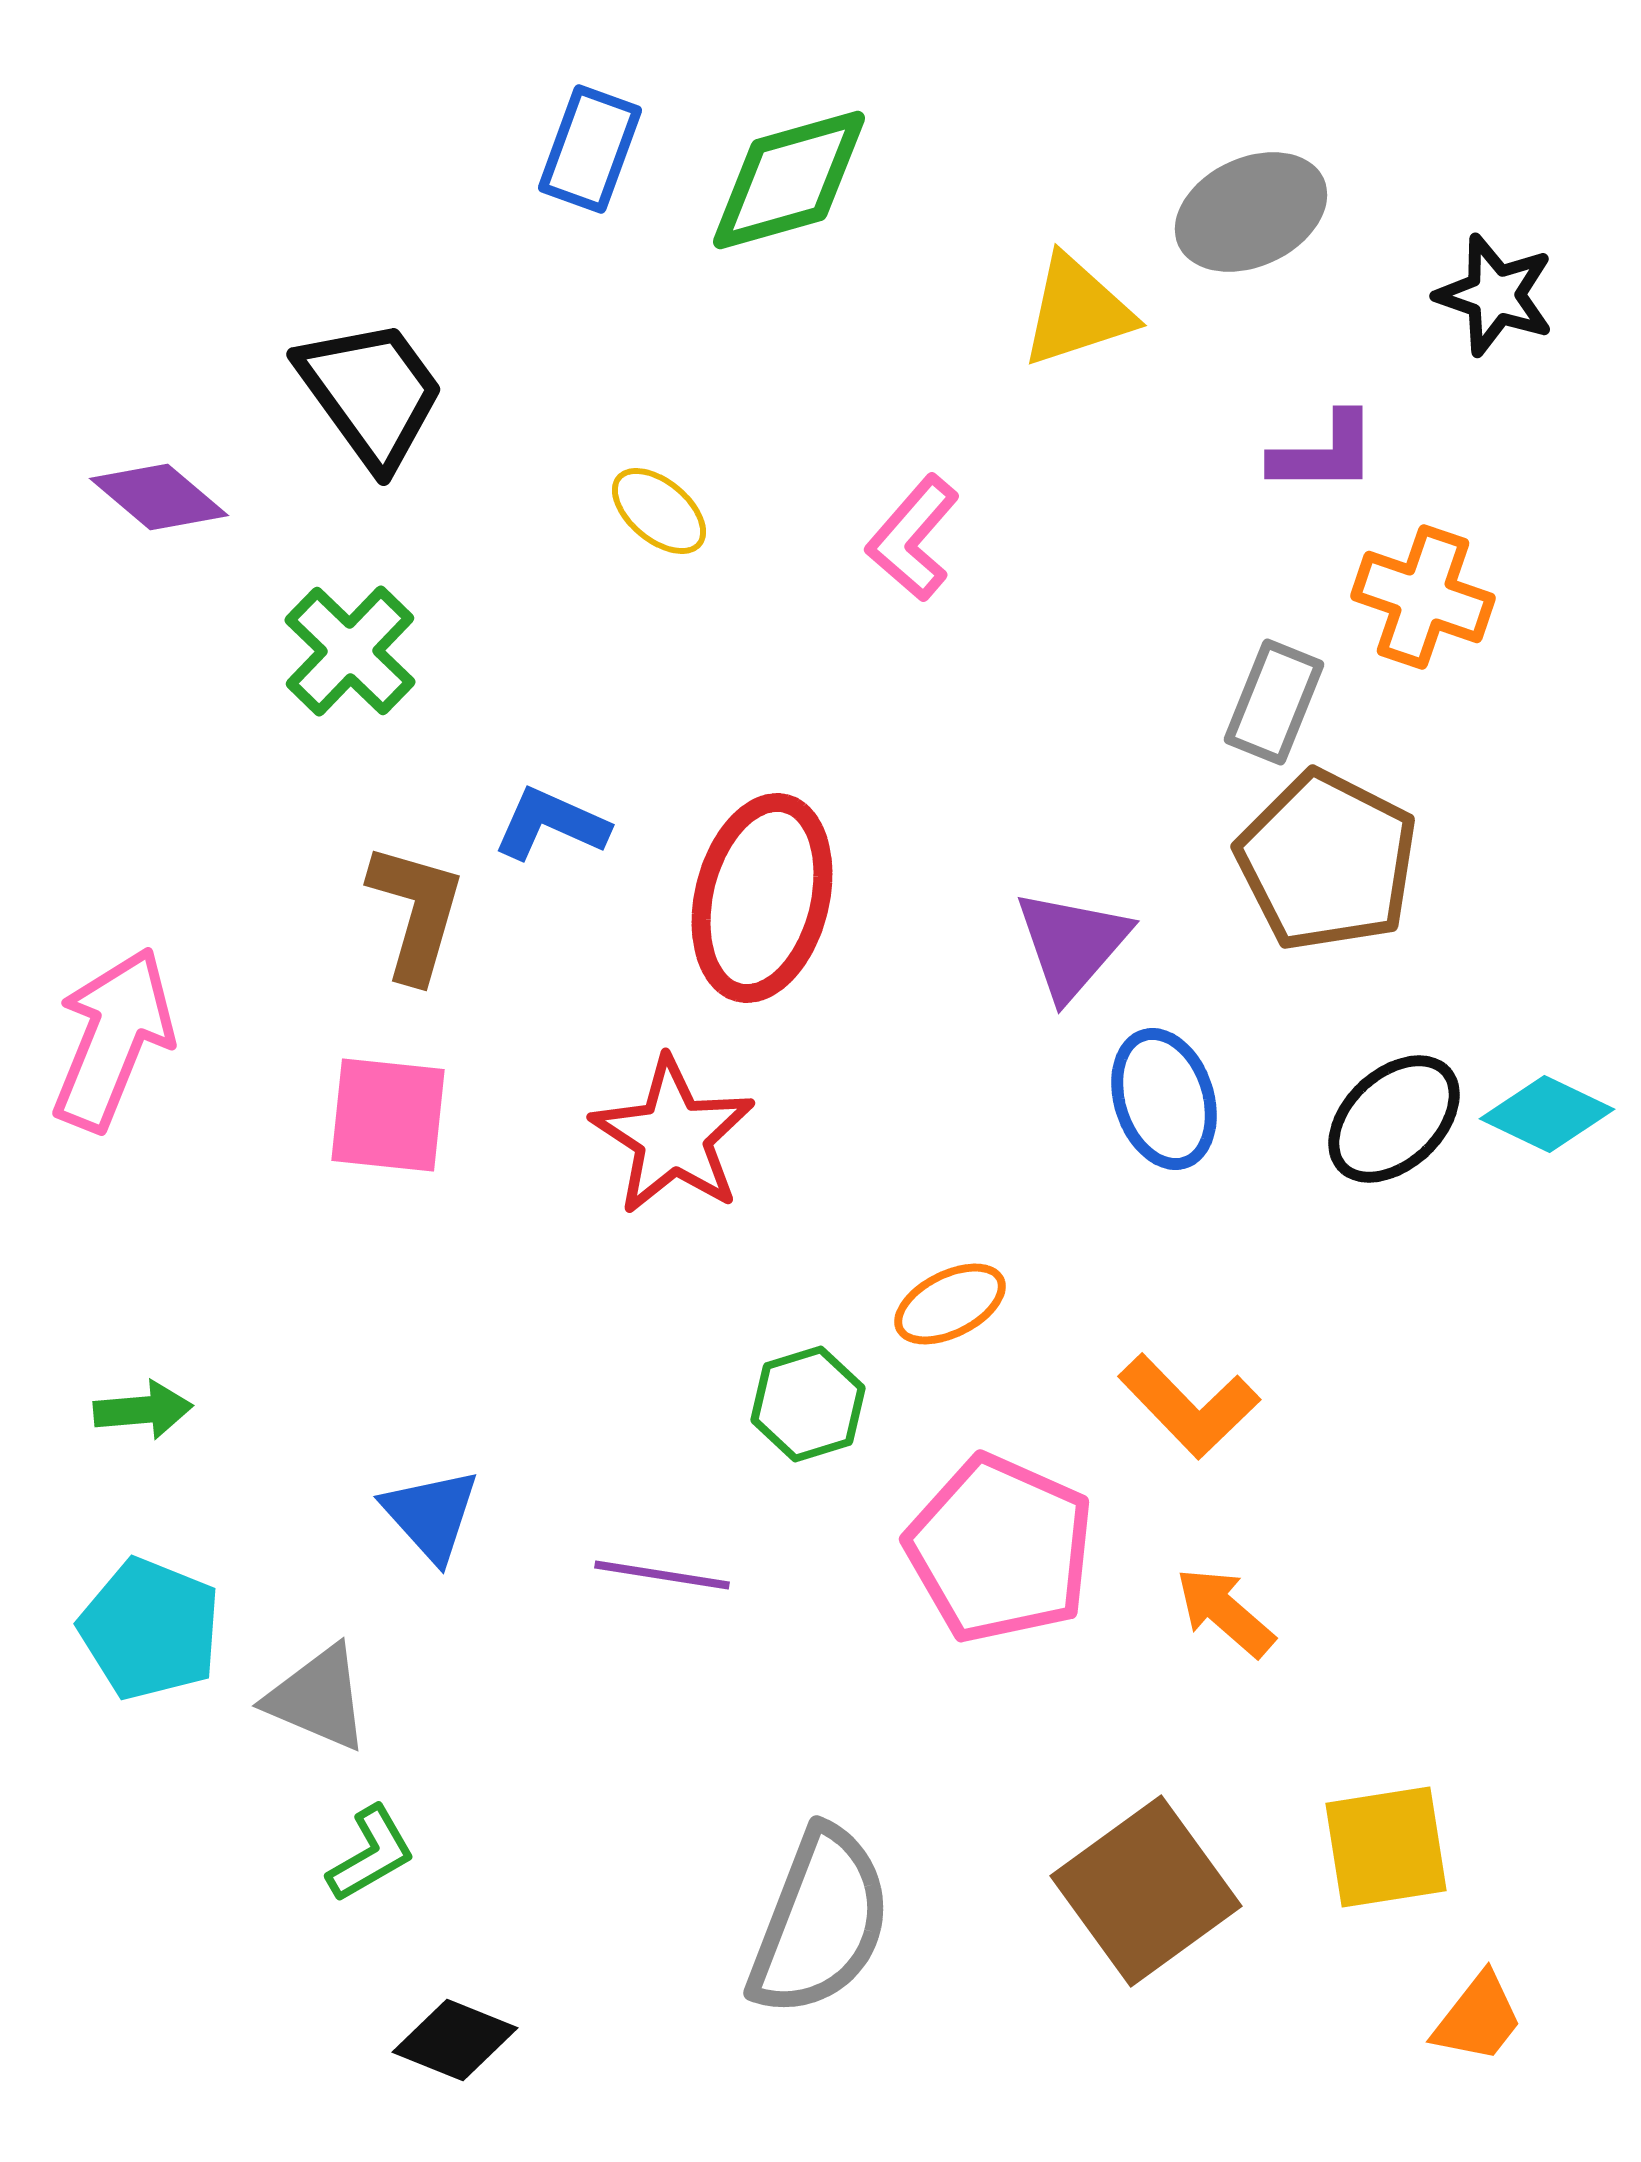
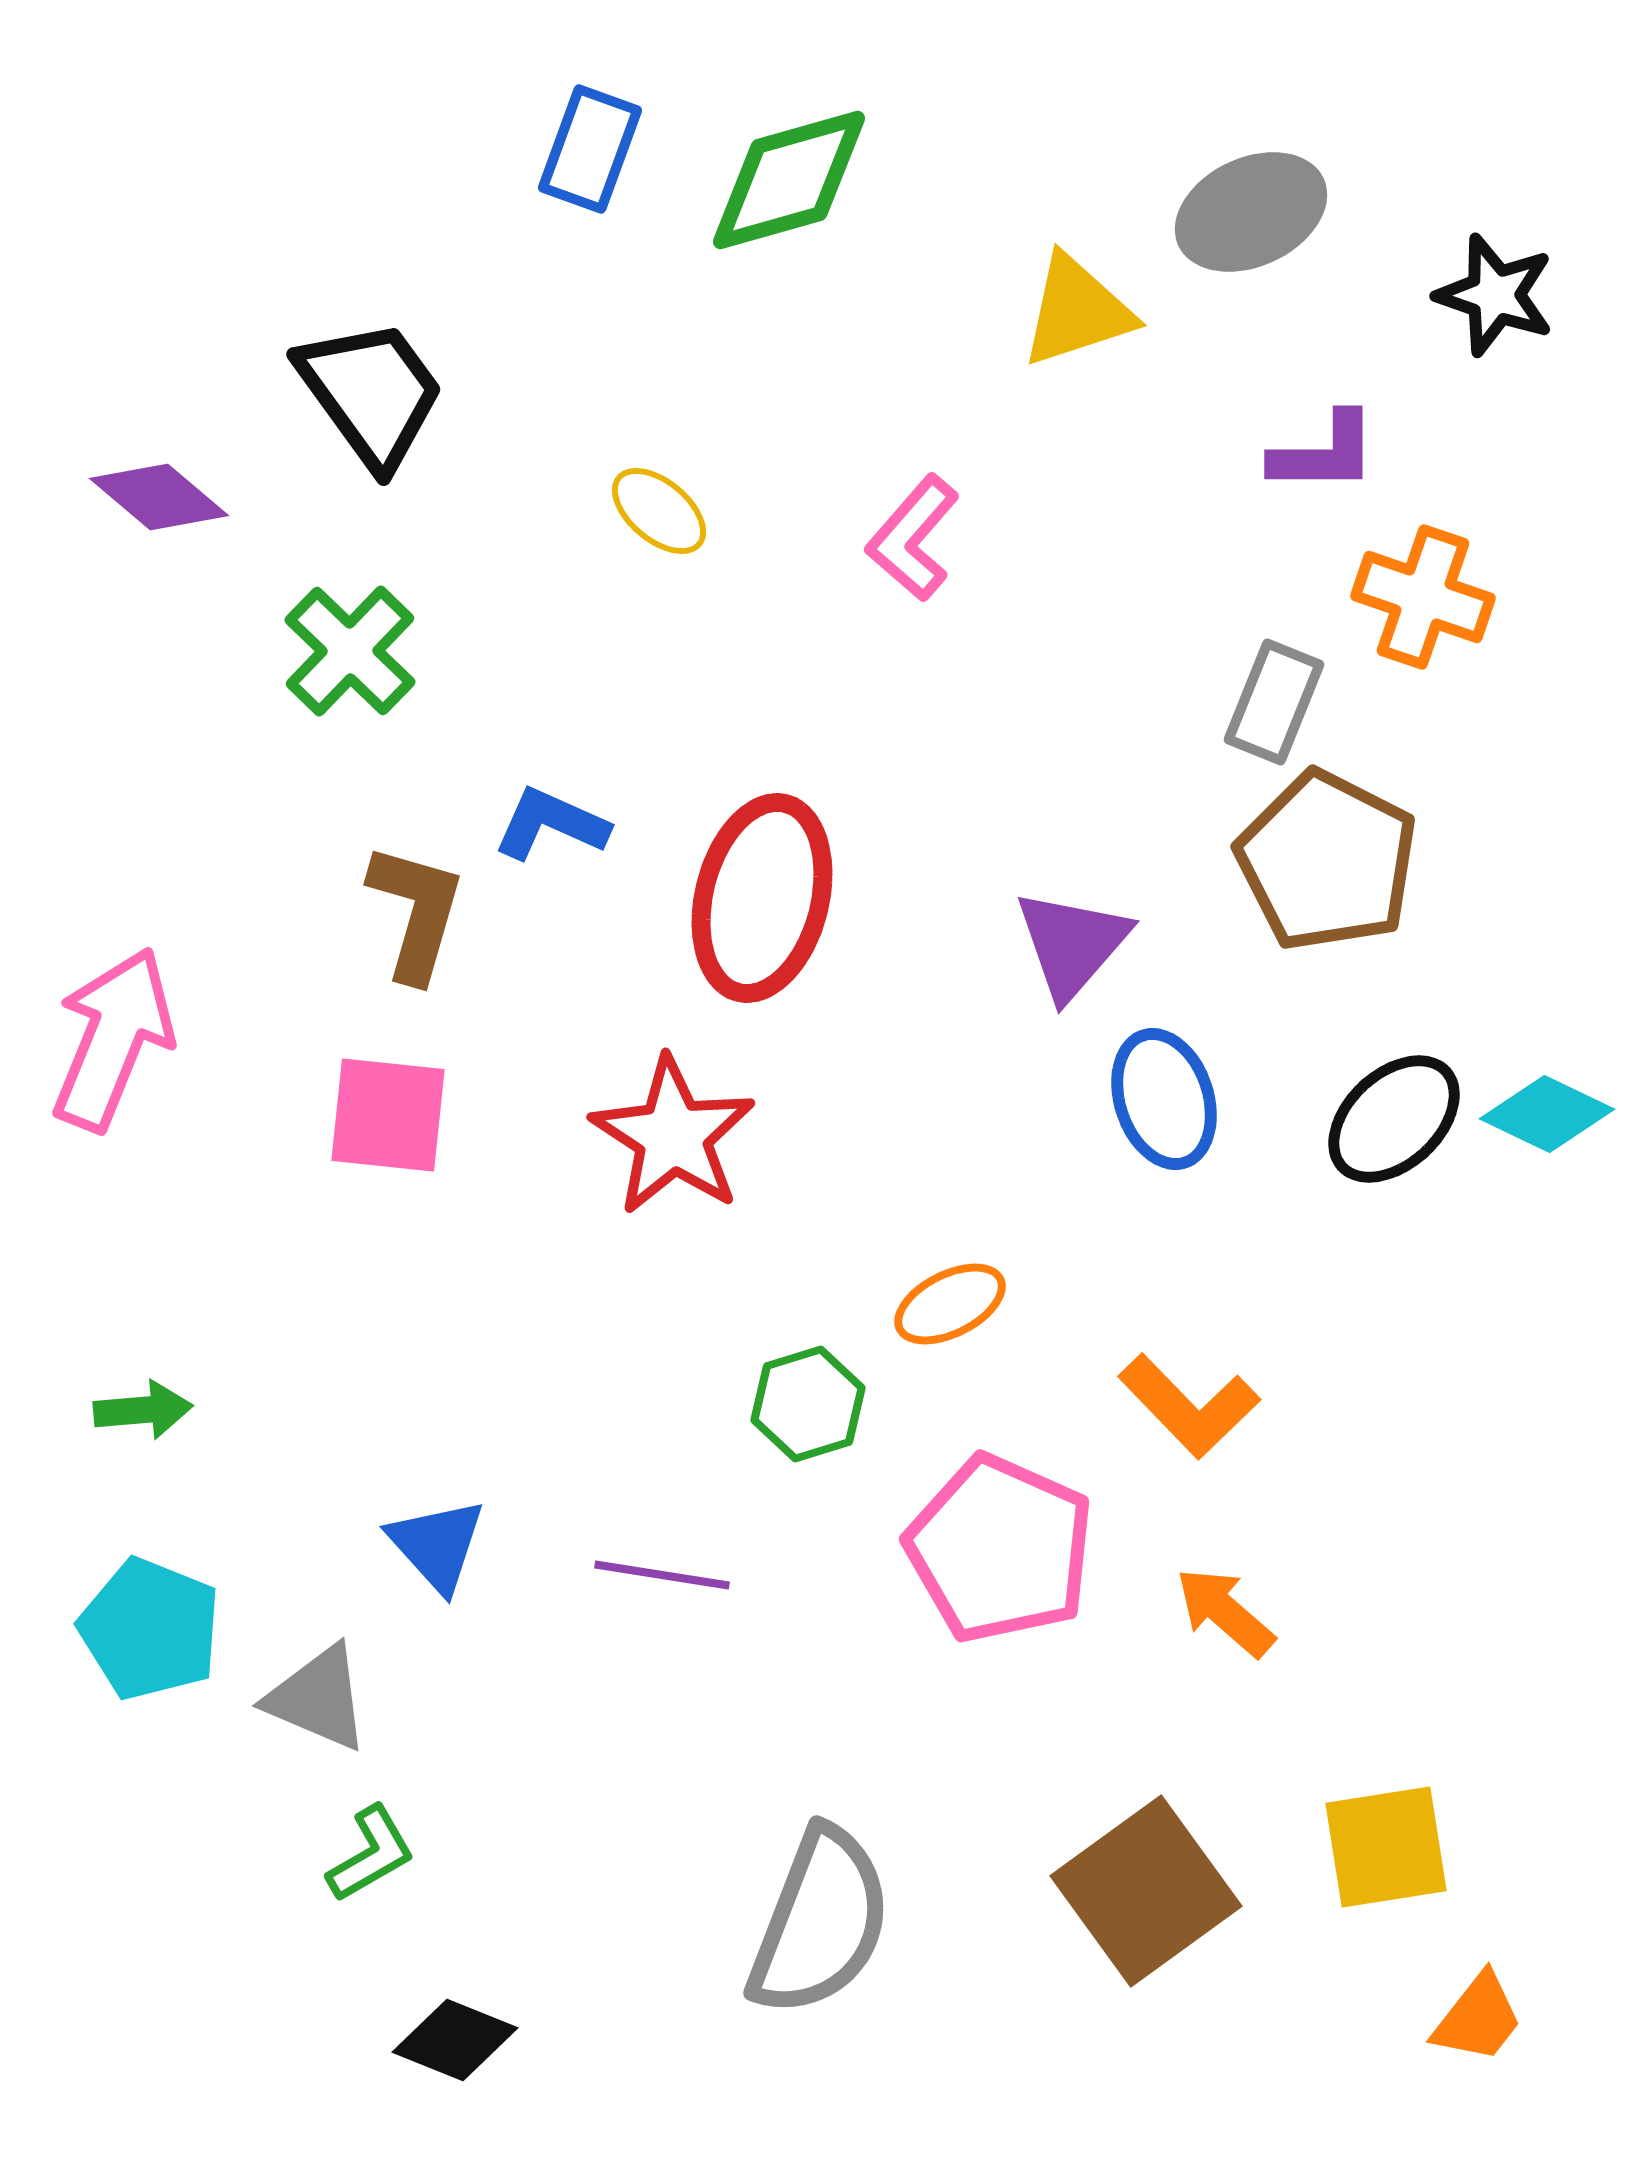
blue triangle: moved 6 px right, 30 px down
